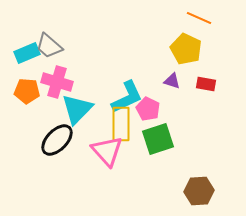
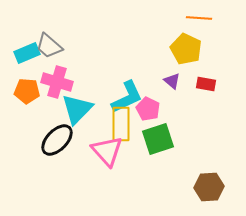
orange line: rotated 20 degrees counterclockwise
purple triangle: rotated 24 degrees clockwise
brown hexagon: moved 10 px right, 4 px up
